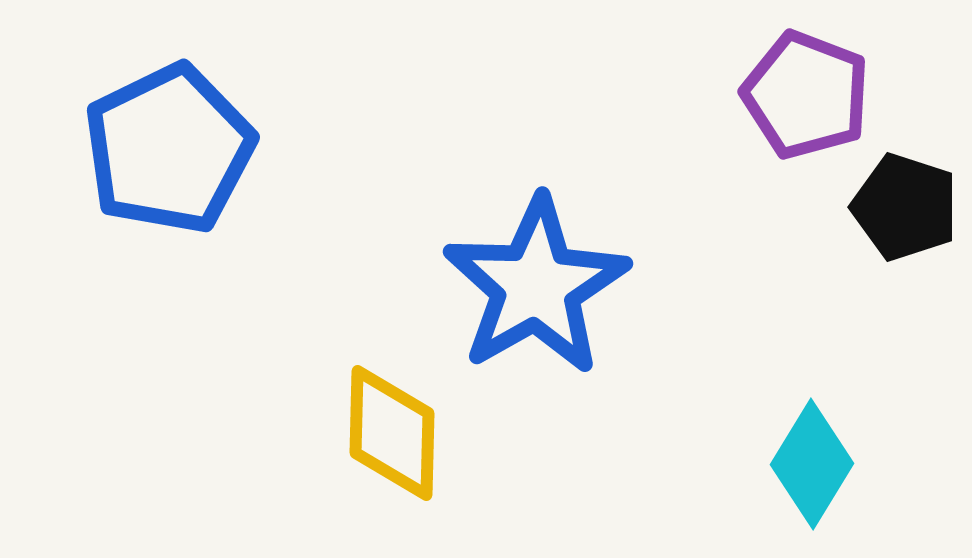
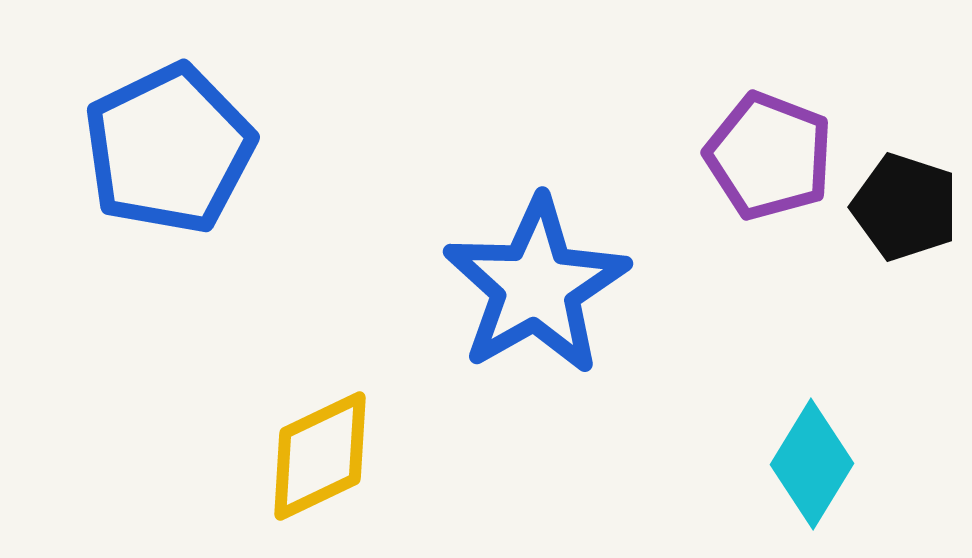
purple pentagon: moved 37 px left, 61 px down
yellow diamond: moved 72 px left, 23 px down; rotated 63 degrees clockwise
